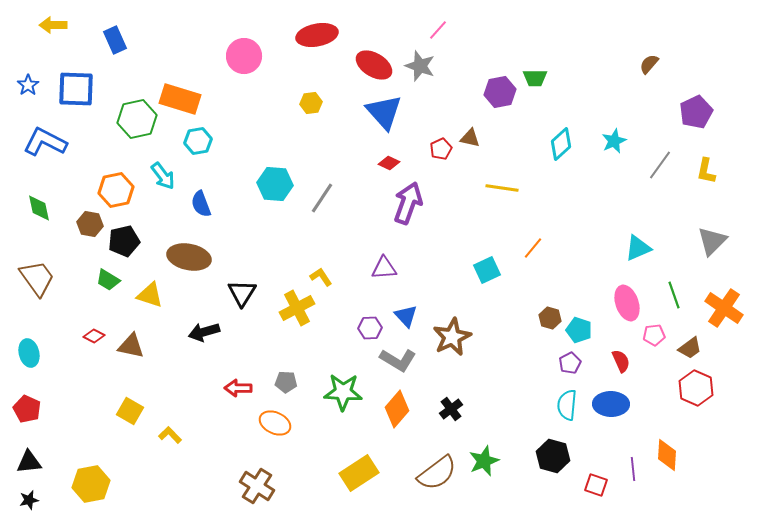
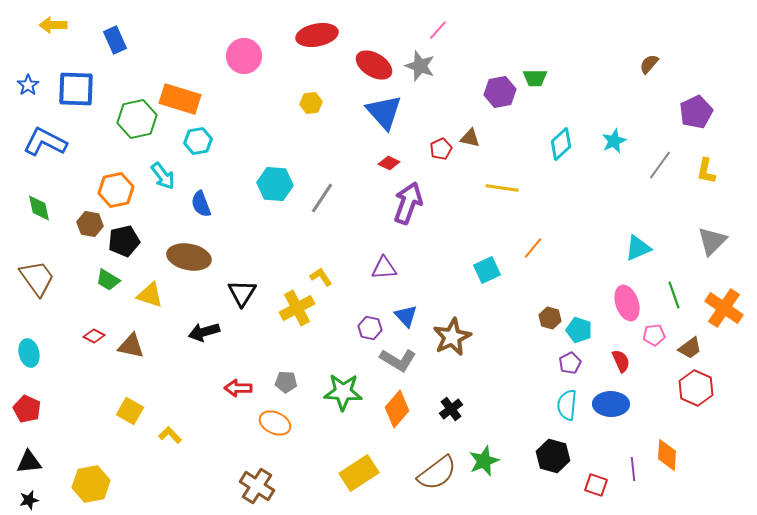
purple hexagon at (370, 328): rotated 15 degrees clockwise
